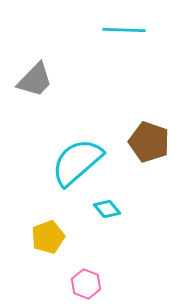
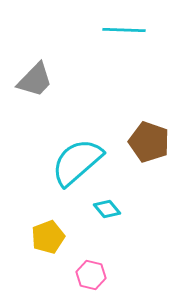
pink hexagon: moved 5 px right, 9 px up; rotated 8 degrees counterclockwise
